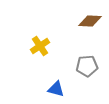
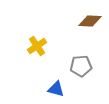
yellow cross: moved 3 px left
gray pentagon: moved 6 px left
